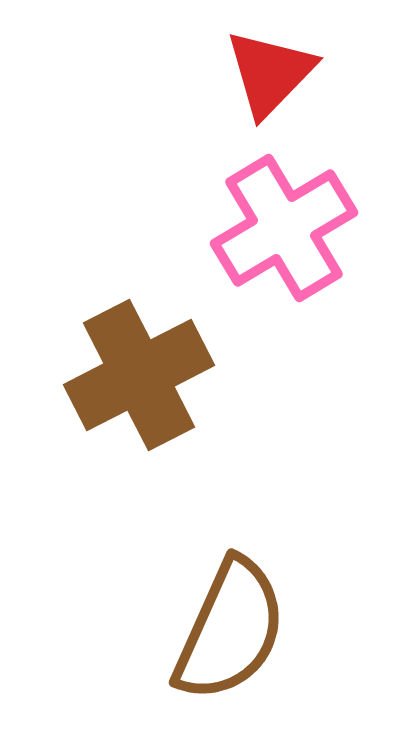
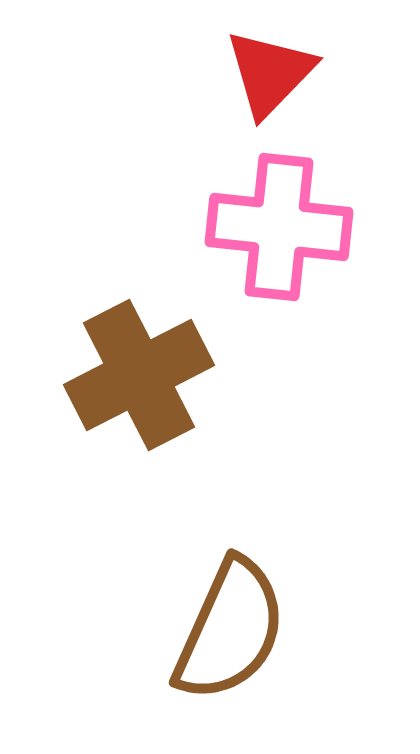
pink cross: moved 5 px left, 1 px up; rotated 37 degrees clockwise
